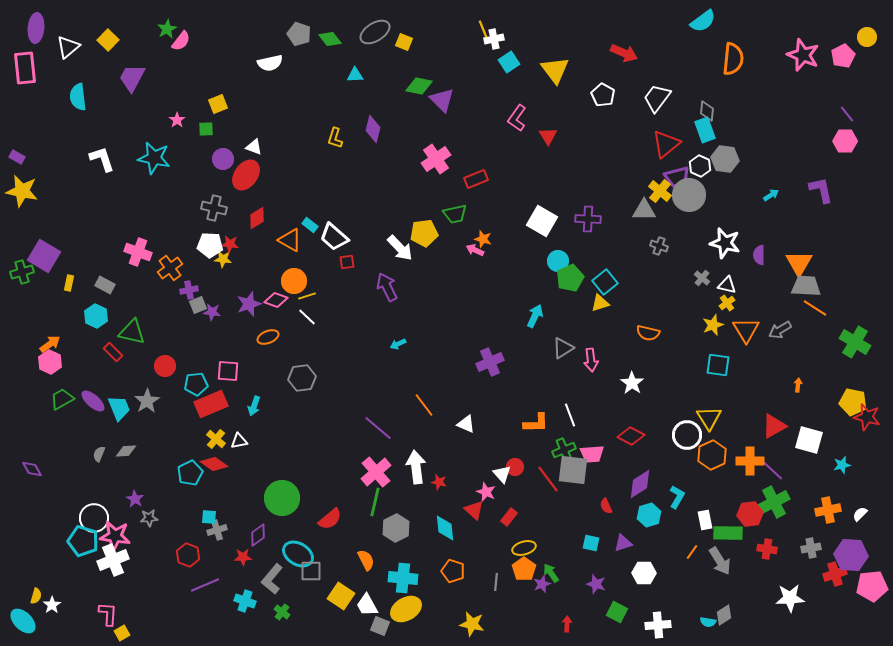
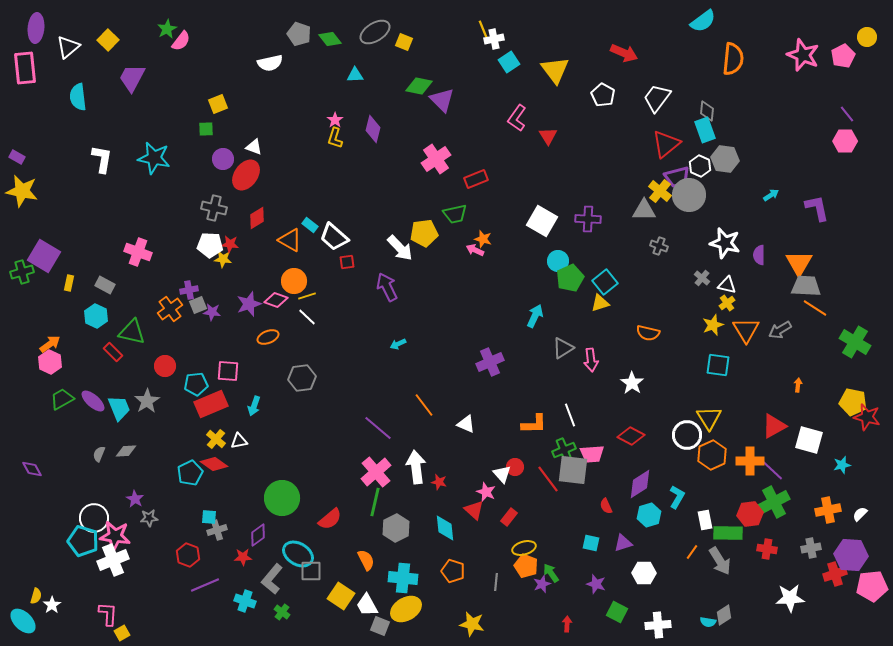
pink star at (177, 120): moved 158 px right
white L-shape at (102, 159): rotated 28 degrees clockwise
purple L-shape at (821, 190): moved 4 px left, 18 px down
orange cross at (170, 268): moved 41 px down
orange L-shape at (536, 423): moved 2 px left, 1 px down
orange pentagon at (524, 569): moved 2 px right, 3 px up; rotated 15 degrees counterclockwise
